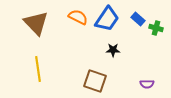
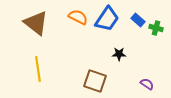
blue rectangle: moved 1 px down
brown triangle: rotated 8 degrees counterclockwise
black star: moved 6 px right, 4 px down
purple semicircle: rotated 144 degrees counterclockwise
